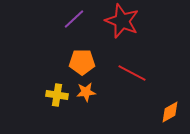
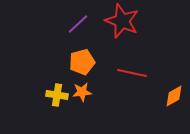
purple line: moved 4 px right, 5 px down
orange pentagon: rotated 15 degrees counterclockwise
red line: rotated 16 degrees counterclockwise
orange star: moved 4 px left
orange diamond: moved 4 px right, 16 px up
